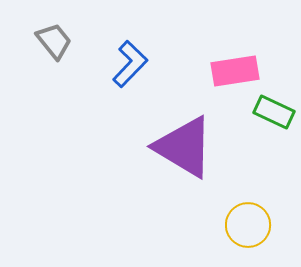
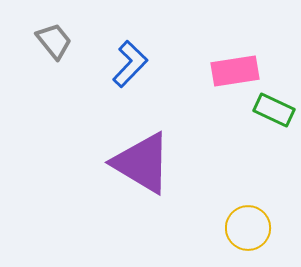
green rectangle: moved 2 px up
purple triangle: moved 42 px left, 16 px down
yellow circle: moved 3 px down
